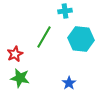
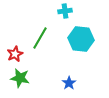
green line: moved 4 px left, 1 px down
